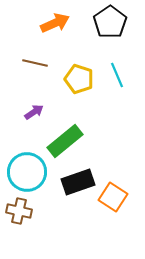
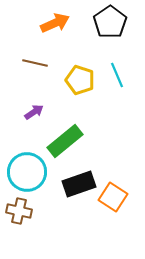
yellow pentagon: moved 1 px right, 1 px down
black rectangle: moved 1 px right, 2 px down
